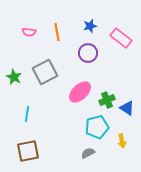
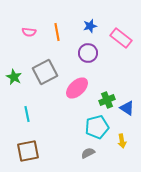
pink ellipse: moved 3 px left, 4 px up
cyan line: rotated 21 degrees counterclockwise
